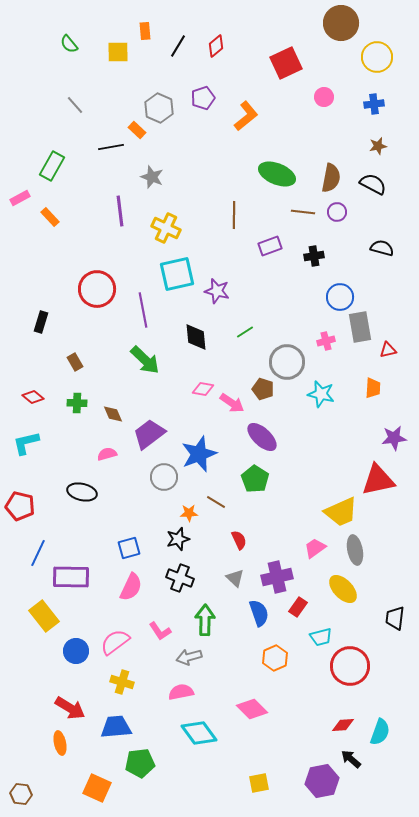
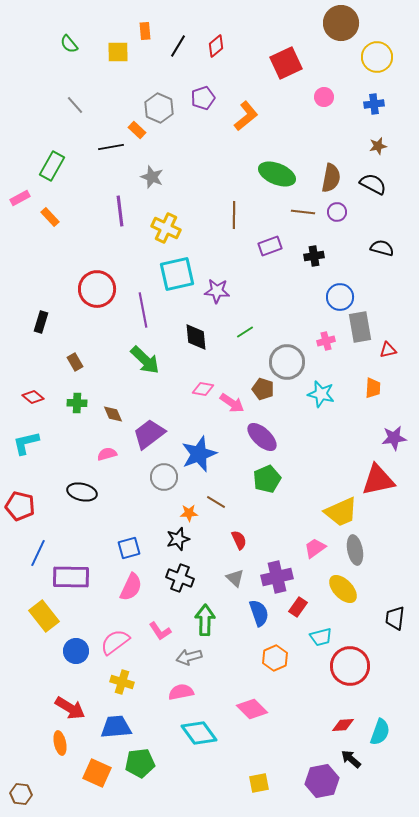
purple star at (217, 291): rotated 10 degrees counterclockwise
green pentagon at (255, 479): moved 12 px right; rotated 16 degrees clockwise
orange square at (97, 788): moved 15 px up
